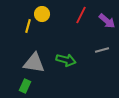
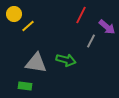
yellow circle: moved 28 px left
purple arrow: moved 6 px down
yellow line: rotated 32 degrees clockwise
gray line: moved 11 px left, 9 px up; rotated 48 degrees counterclockwise
gray triangle: moved 2 px right
green rectangle: rotated 72 degrees clockwise
